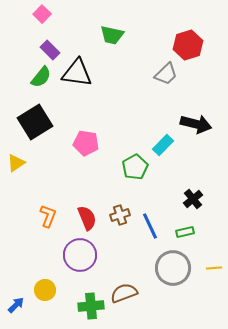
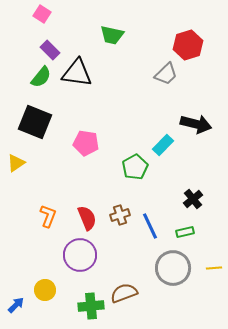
pink square: rotated 12 degrees counterclockwise
black square: rotated 36 degrees counterclockwise
